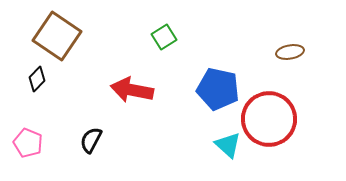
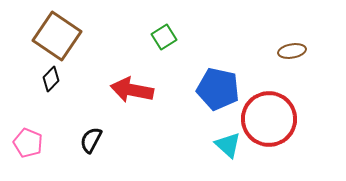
brown ellipse: moved 2 px right, 1 px up
black diamond: moved 14 px right
